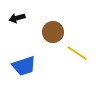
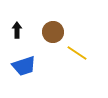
black arrow: moved 12 px down; rotated 105 degrees clockwise
